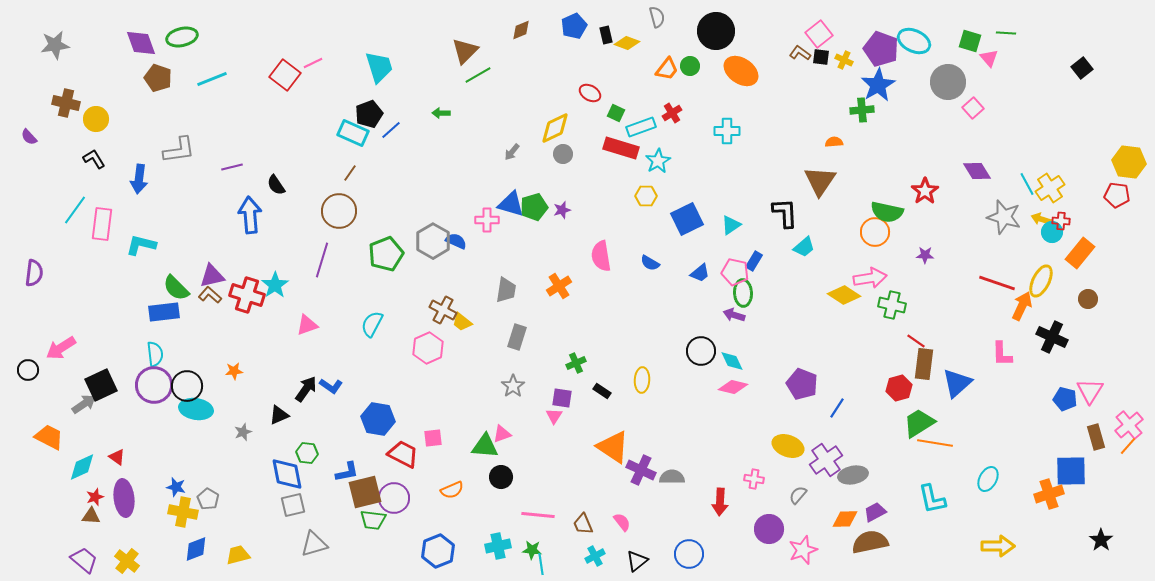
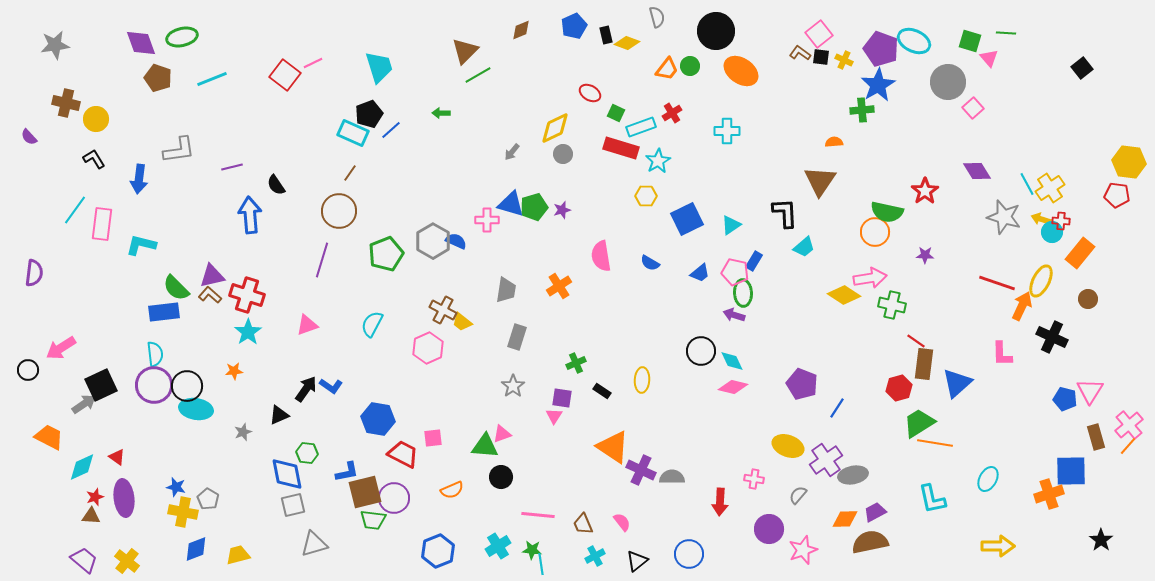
cyan star at (275, 285): moved 27 px left, 47 px down
cyan cross at (498, 546): rotated 20 degrees counterclockwise
